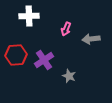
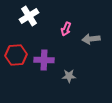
white cross: rotated 30 degrees counterclockwise
purple cross: rotated 36 degrees clockwise
gray star: rotated 24 degrees counterclockwise
